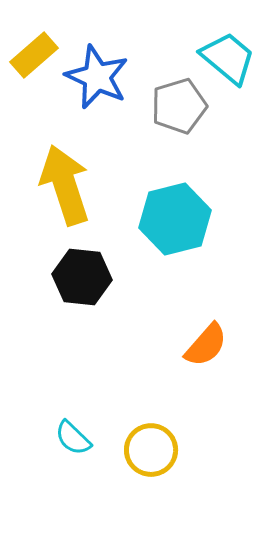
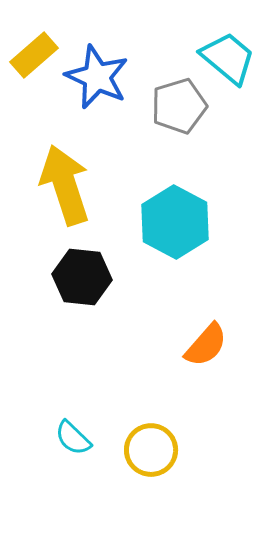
cyan hexagon: moved 3 px down; rotated 18 degrees counterclockwise
